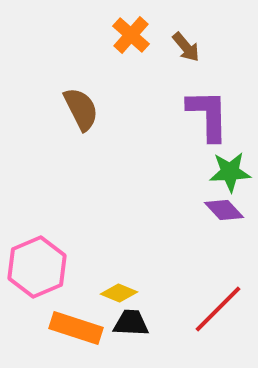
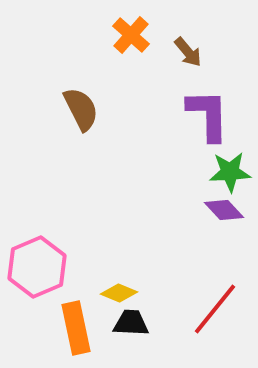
brown arrow: moved 2 px right, 5 px down
red line: moved 3 px left; rotated 6 degrees counterclockwise
orange rectangle: rotated 60 degrees clockwise
